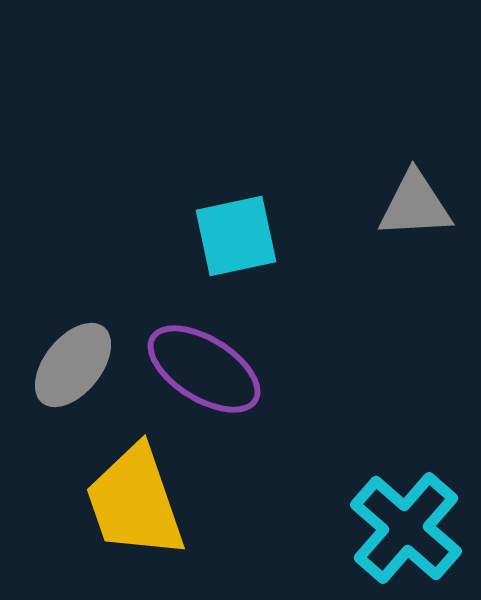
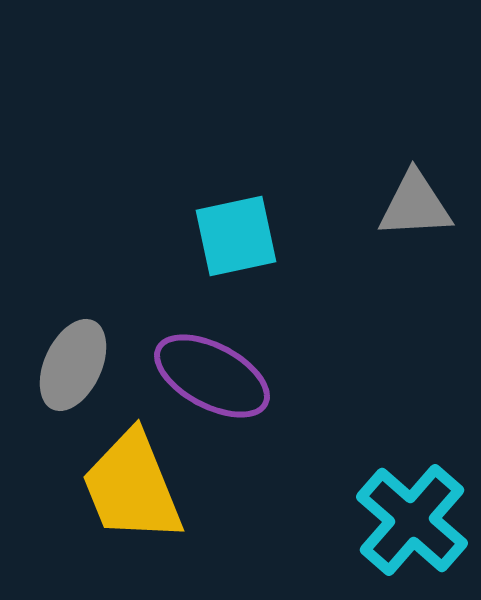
gray ellipse: rotated 14 degrees counterclockwise
purple ellipse: moved 8 px right, 7 px down; rotated 4 degrees counterclockwise
yellow trapezoid: moved 3 px left, 15 px up; rotated 3 degrees counterclockwise
cyan cross: moved 6 px right, 8 px up
